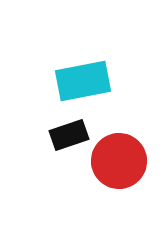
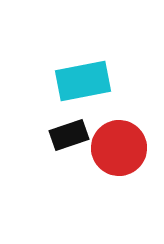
red circle: moved 13 px up
